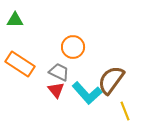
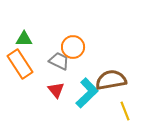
green triangle: moved 9 px right, 19 px down
orange rectangle: rotated 24 degrees clockwise
gray trapezoid: moved 11 px up
brown semicircle: rotated 44 degrees clockwise
cyan L-shape: rotated 92 degrees counterclockwise
